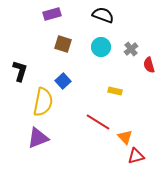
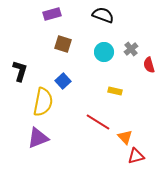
cyan circle: moved 3 px right, 5 px down
